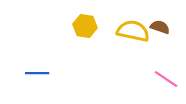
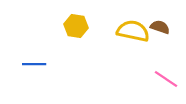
yellow hexagon: moved 9 px left
blue line: moved 3 px left, 9 px up
